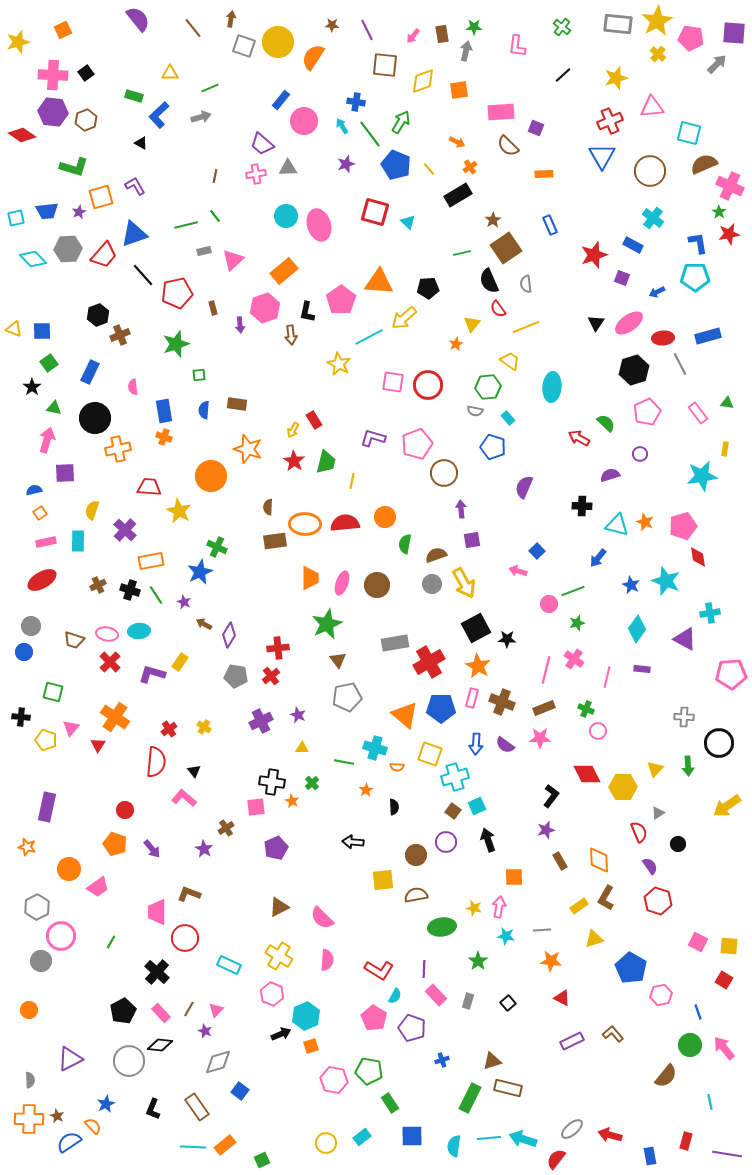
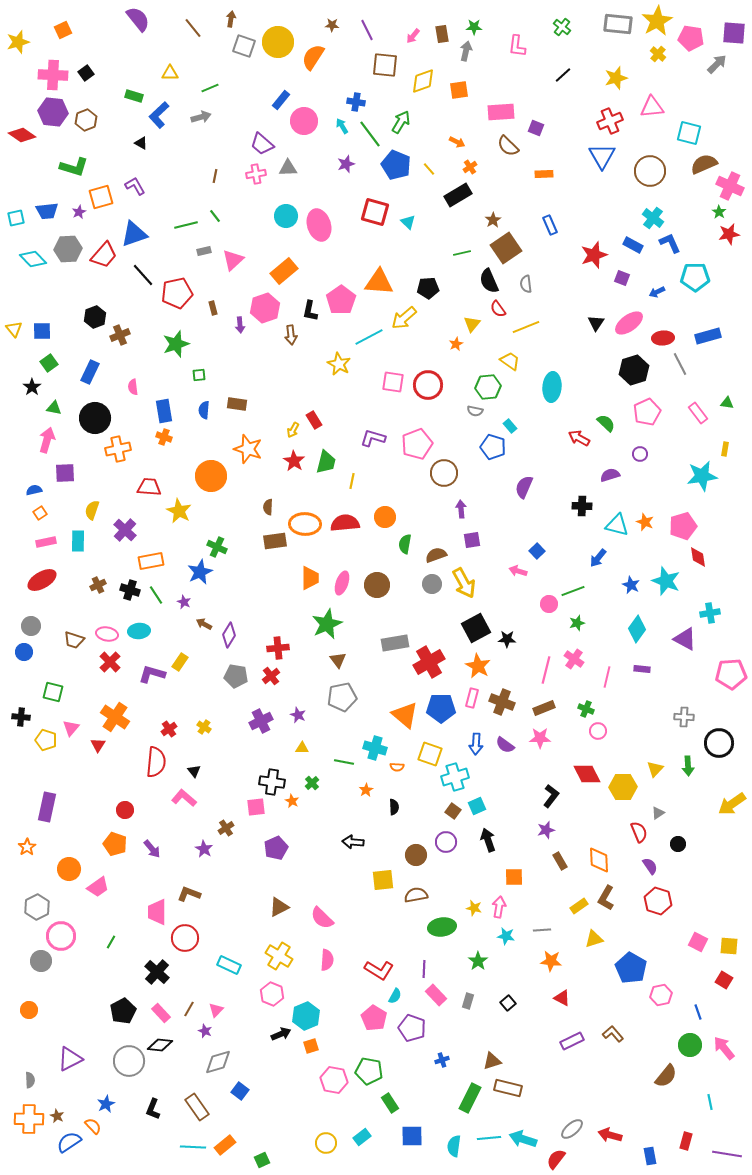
blue L-shape at (698, 243): moved 28 px left; rotated 15 degrees counterclockwise
black L-shape at (307, 312): moved 3 px right, 1 px up
black hexagon at (98, 315): moved 3 px left, 2 px down
yellow triangle at (14, 329): rotated 30 degrees clockwise
cyan rectangle at (508, 418): moved 2 px right, 8 px down
gray pentagon at (347, 697): moved 5 px left
yellow arrow at (727, 806): moved 5 px right, 2 px up
orange star at (27, 847): rotated 24 degrees clockwise
